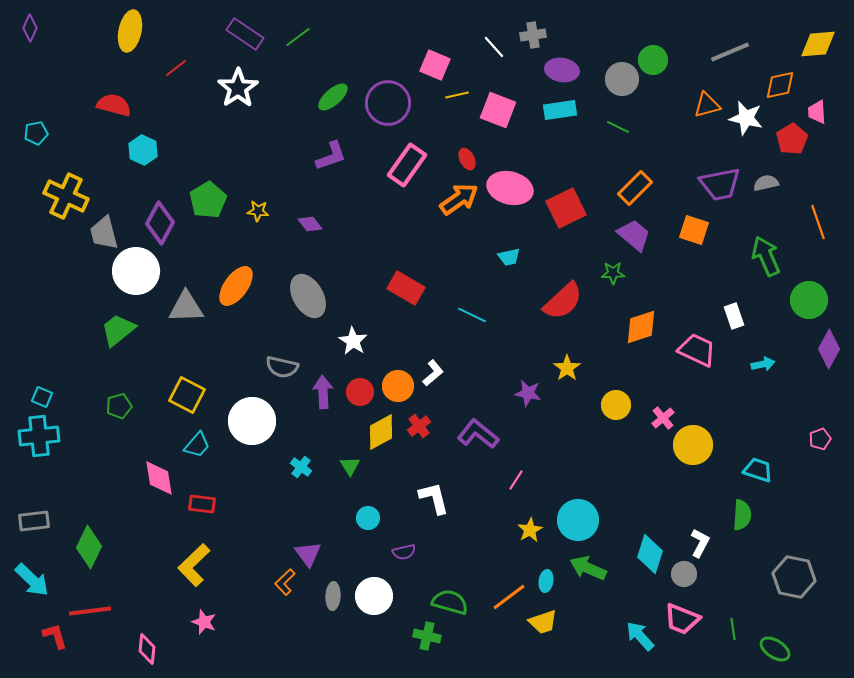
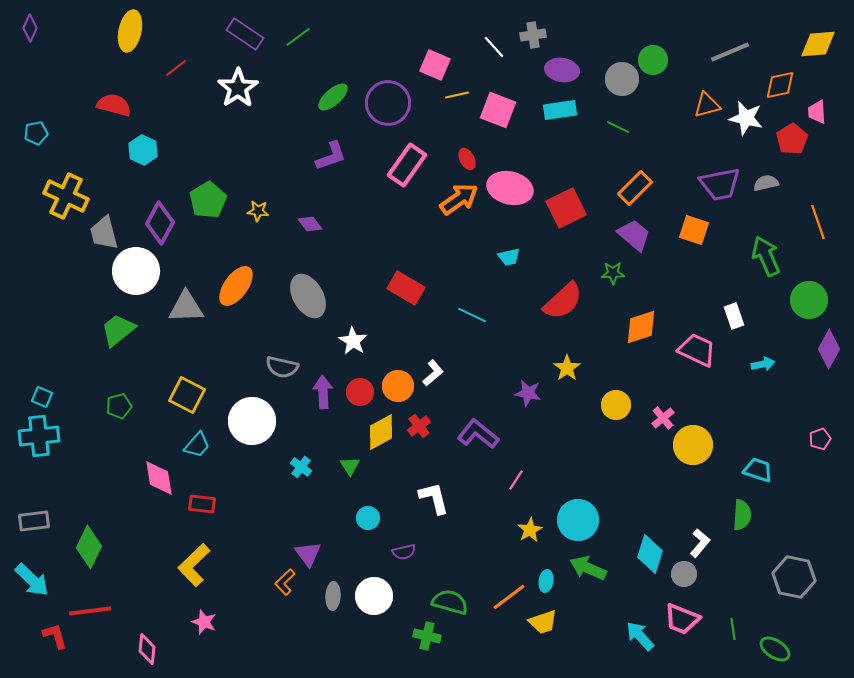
white L-shape at (700, 543): rotated 12 degrees clockwise
